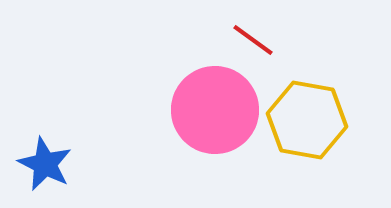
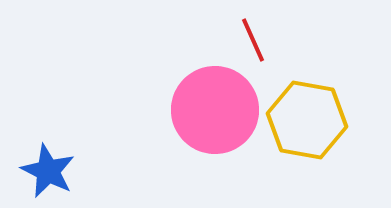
red line: rotated 30 degrees clockwise
blue star: moved 3 px right, 7 px down
